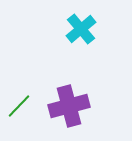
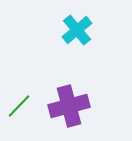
cyan cross: moved 4 px left, 1 px down
